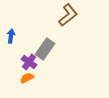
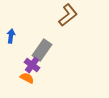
gray rectangle: moved 3 px left, 1 px down
purple cross: moved 3 px right, 3 px down
orange semicircle: rotated 56 degrees clockwise
